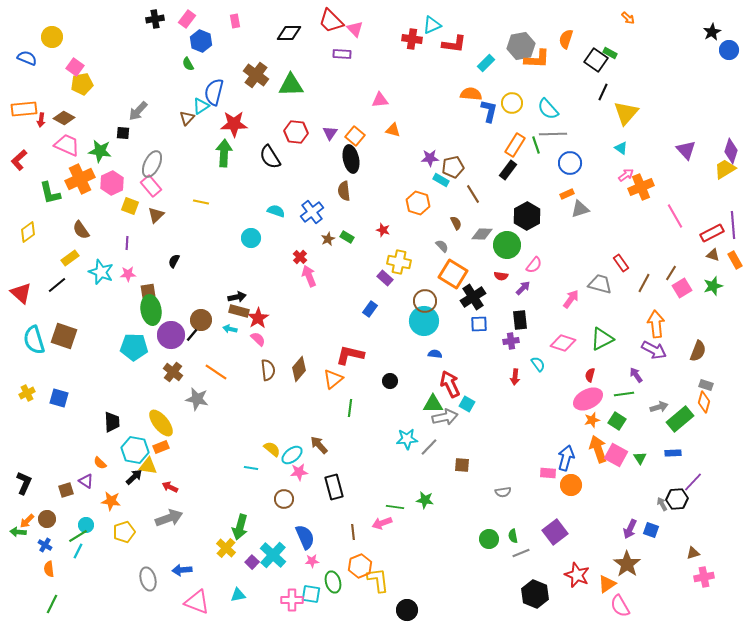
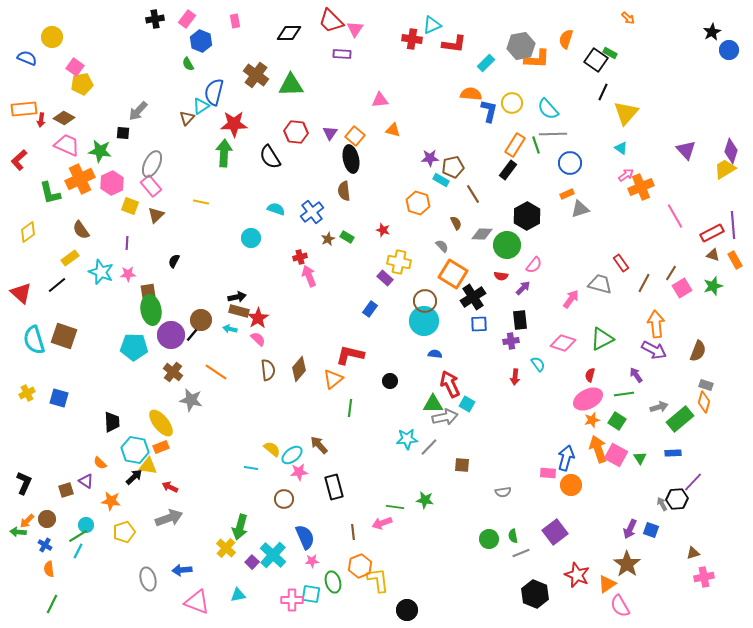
pink triangle at (355, 29): rotated 18 degrees clockwise
cyan semicircle at (276, 211): moved 2 px up
red cross at (300, 257): rotated 32 degrees clockwise
gray star at (197, 399): moved 6 px left, 1 px down
